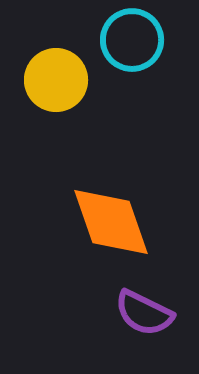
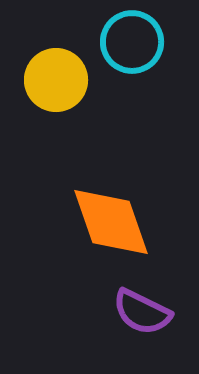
cyan circle: moved 2 px down
purple semicircle: moved 2 px left, 1 px up
